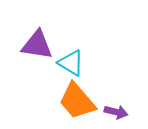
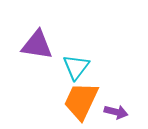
cyan triangle: moved 5 px right, 4 px down; rotated 36 degrees clockwise
orange trapezoid: moved 4 px right; rotated 66 degrees clockwise
